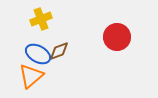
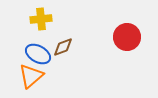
yellow cross: rotated 15 degrees clockwise
red circle: moved 10 px right
brown diamond: moved 4 px right, 4 px up
